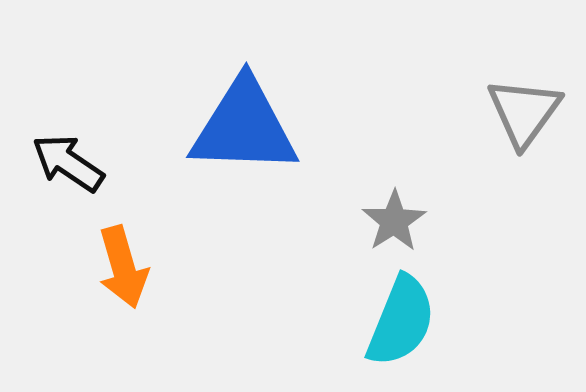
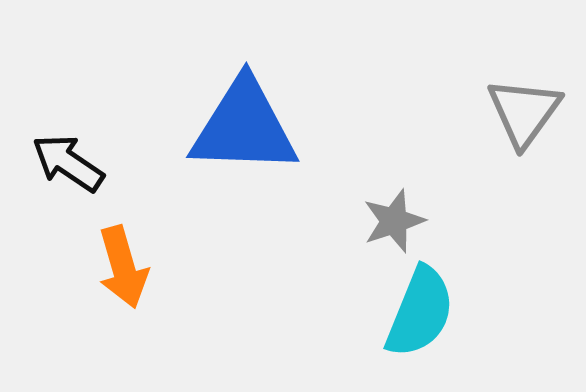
gray star: rotated 14 degrees clockwise
cyan semicircle: moved 19 px right, 9 px up
